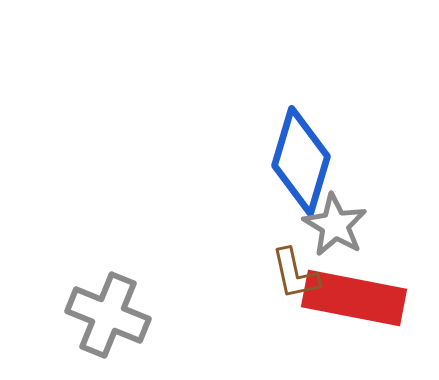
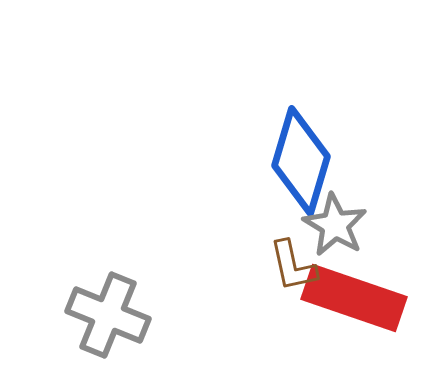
brown L-shape: moved 2 px left, 8 px up
red rectangle: rotated 8 degrees clockwise
